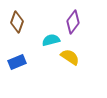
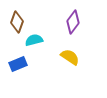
cyan semicircle: moved 17 px left
blue rectangle: moved 1 px right, 2 px down
